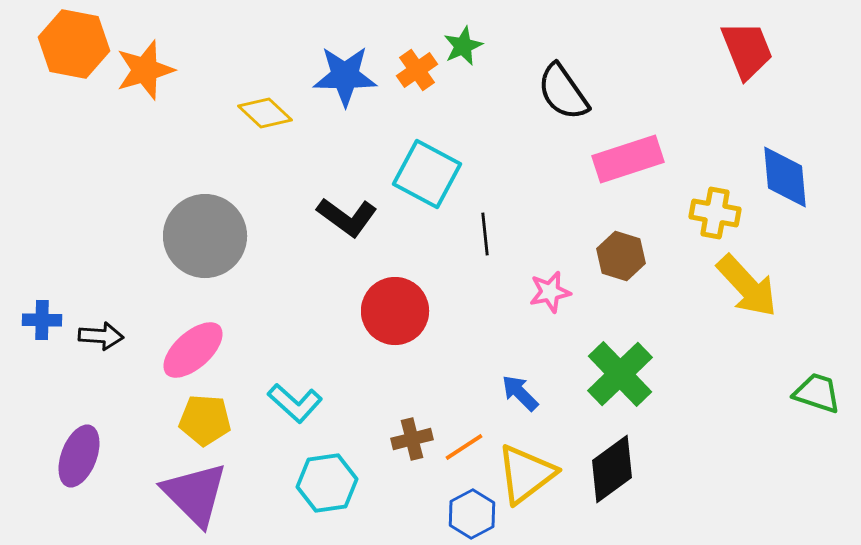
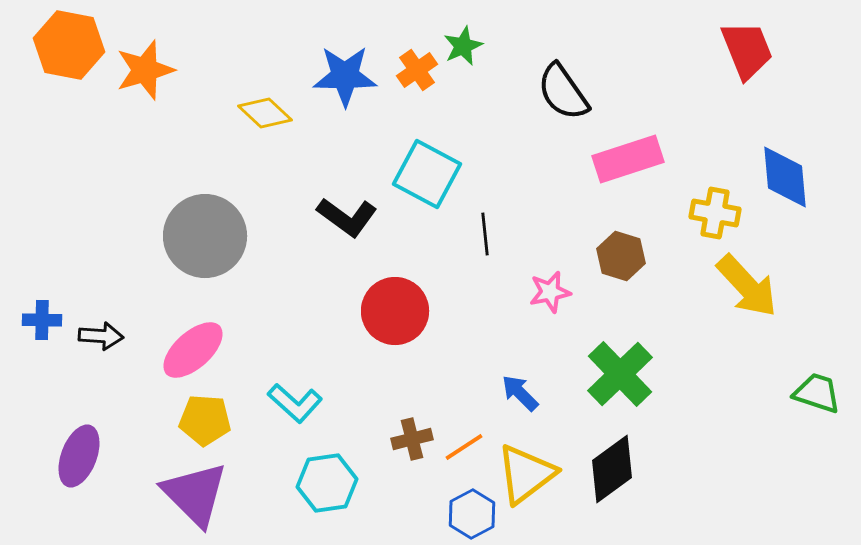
orange hexagon: moved 5 px left, 1 px down
